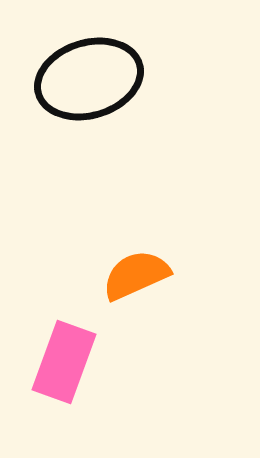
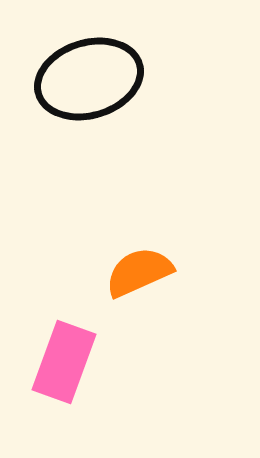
orange semicircle: moved 3 px right, 3 px up
